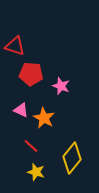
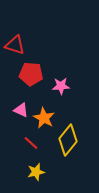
red triangle: moved 1 px up
pink star: rotated 24 degrees counterclockwise
red line: moved 3 px up
yellow diamond: moved 4 px left, 18 px up
yellow star: rotated 30 degrees counterclockwise
